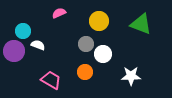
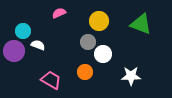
gray circle: moved 2 px right, 2 px up
